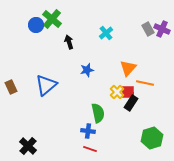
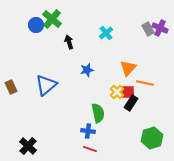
purple cross: moved 2 px left, 1 px up
